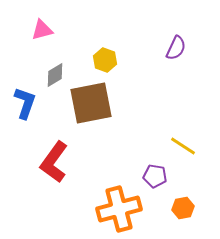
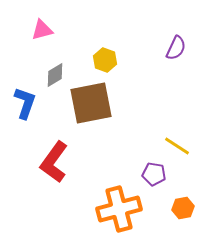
yellow line: moved 6 px left
purple pentagon: moved 1 px left, 2 px up
